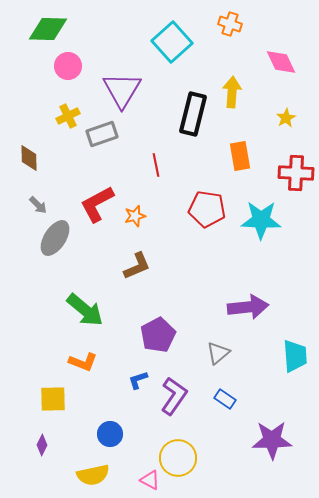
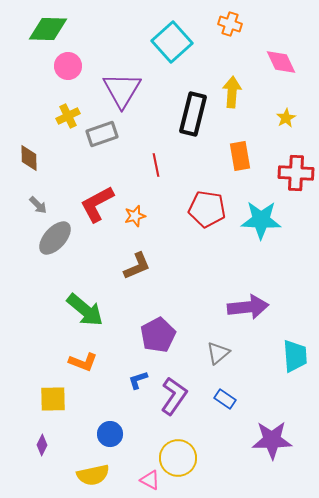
gray ellipse: rotated 9 degrees clockwise
